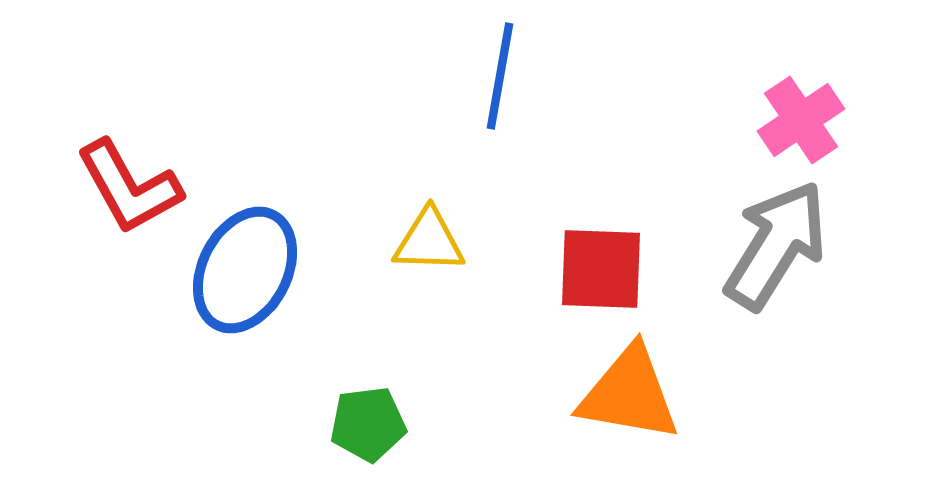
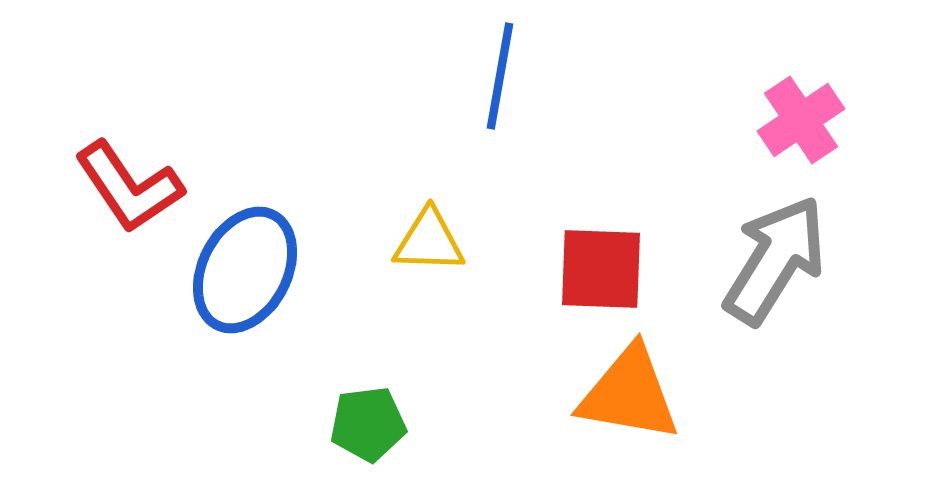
red L-shape: rotated 5 degrees counterclockwise
gray arrow: moved 1 px left, 15 px down
